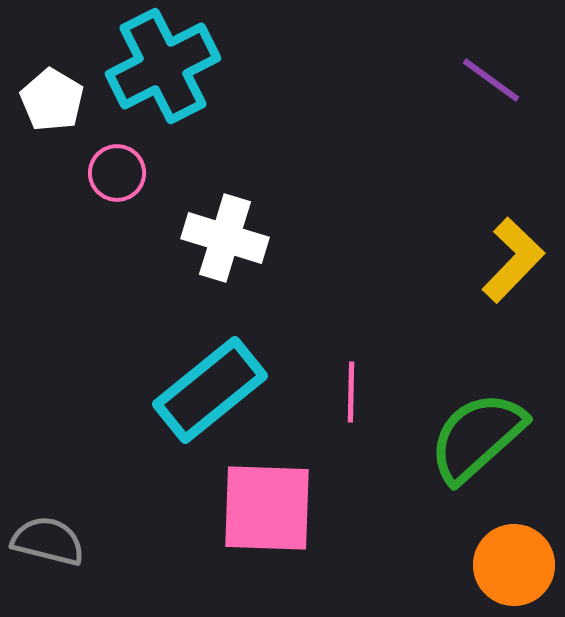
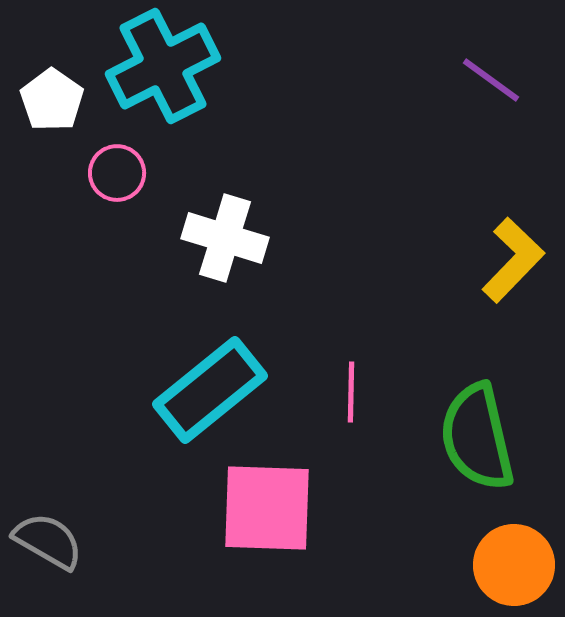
white pentagon: rotated 4 degrees clockwise
green semicircle: rotated 61 degrees counterclockwise
gray semicircle: rotated 16 degrees clockwise
